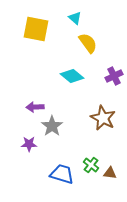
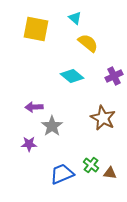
yellow semicircle: rotated 15 degrees counterclockwise
purple arrow: moved 1 px left
blue trapezoid: rotated 40 degrees counterclockwise
